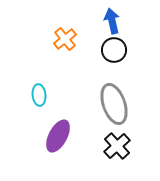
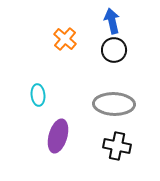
orange cross: rotated 10 degrees counterclockwise
cyan ellipse: moved 1 px left
gray ellipse: rotated 69 degrees counterclockwise
purple ellipse: rotated 12 degrees counterclockwise
black cross: rotated 36 degrees counterclockwise
